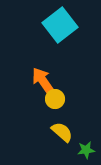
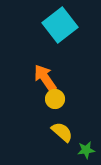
orange arrow: moved 2 px right, 3 px up
